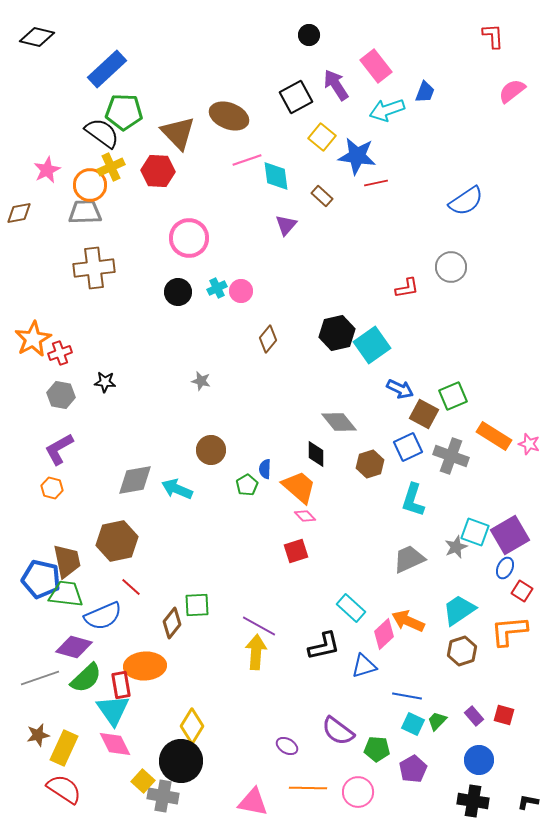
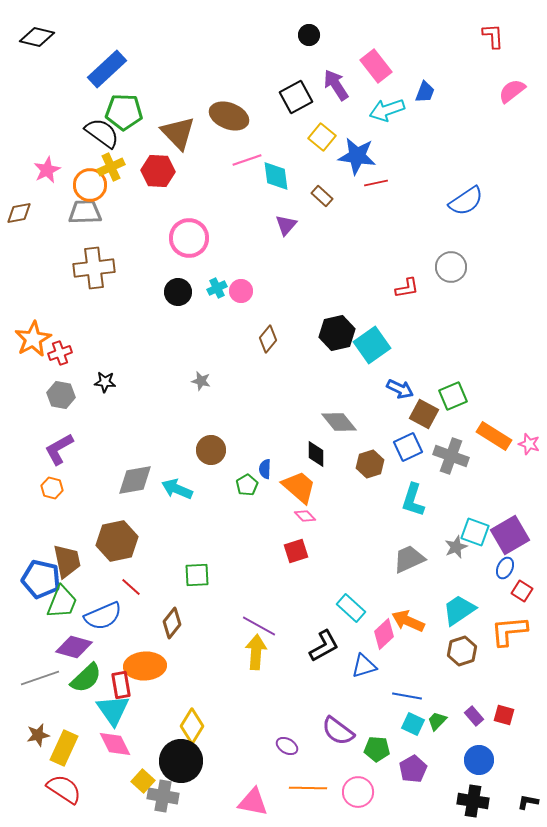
green trapezoid at (66, 594): moved 4 px left, 8 px down; rotated 105 degrees clockwise
green square at (197, 605): moved 30 px up
black L-shape at (324, 646): rotated 16 degrees counterclockwise
